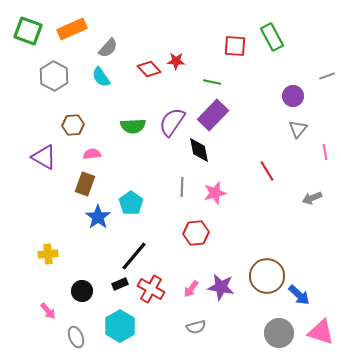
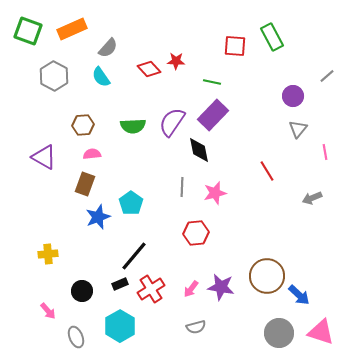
gray line at (327, 76): rotated 21 degrees counterclockwise
brown hexagon at (73, 125): moved 10 px right
blue star at (98, 217): rotated 15 degrees clockwise
red cross at (151, 289): rotated 28 degrees clockwise
